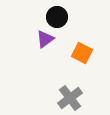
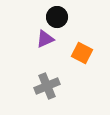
purple triangle: rotated 12 degrees clockwise
gray cross: moved 23 px left, 12 px up; rotated 15 degrees clockwise
